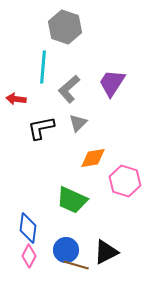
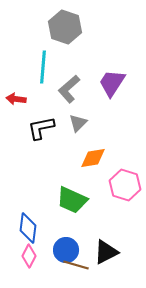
pink hexagon: moved 4 px down
